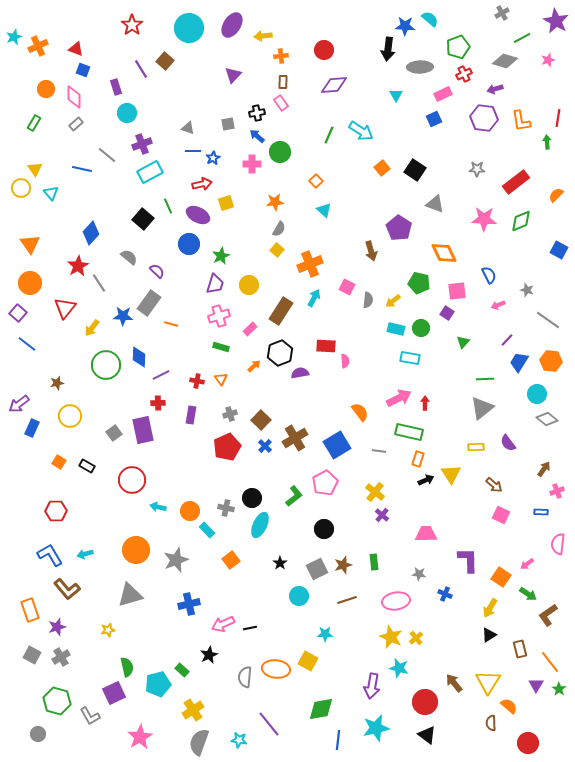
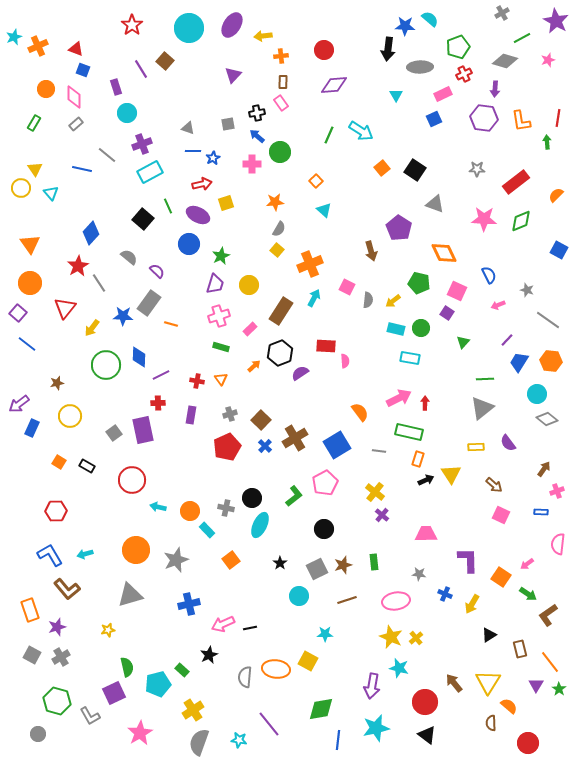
purple arrow at (495, 89): rotated 70 degrees counterclockwise
pink square at (457, 291): rotated 30 degrees clockwise
purple semicircle at (300, 373): rotated 24 degrees counterclockwise
yellow arrow at (490, 608): moved 18 px left, 4 px up
pink star at (140, 737): moved 4 px up
